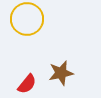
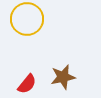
brown star: moved 2 px right, 4 px down
